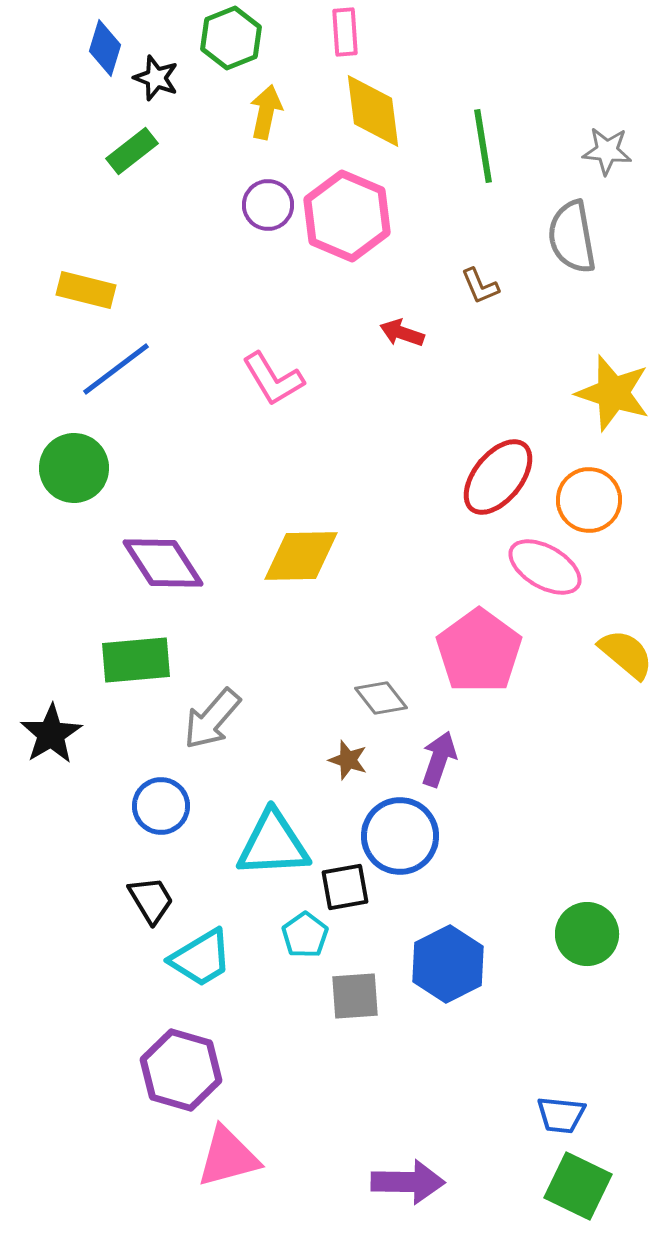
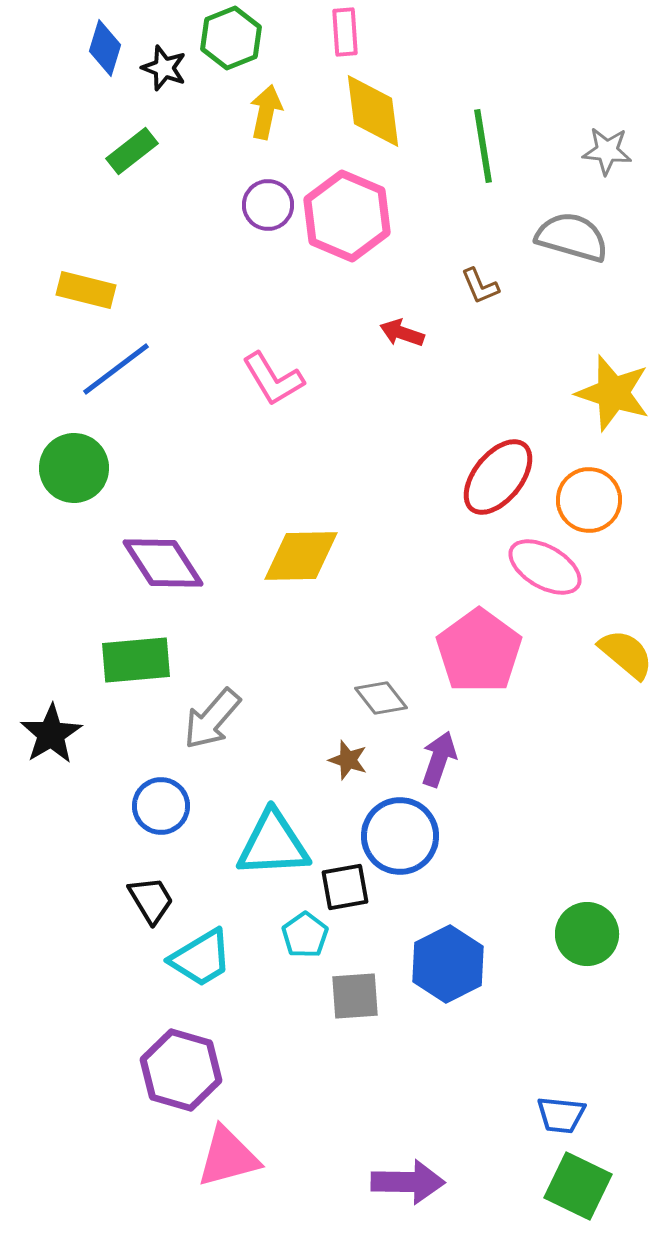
black star at (156, 78): moved 8 px right, 10 px up
gray semicircle at (572, 237): rotated 116 degrees clockwise
